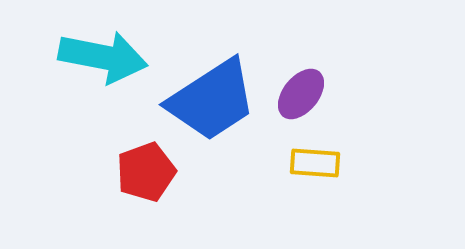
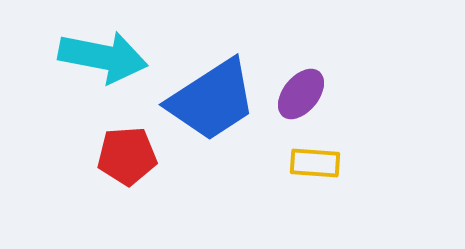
red pentagon: moved 19 px left, 16 px up; rotated 16 degrees clockwise
